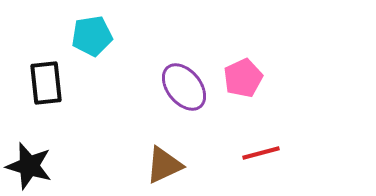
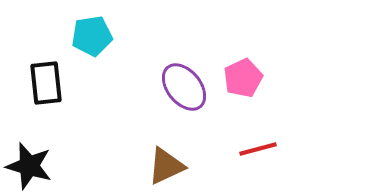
red line: moved 3 px left, 4 px up
brown triangle: moved 2 px right, 1 px down
